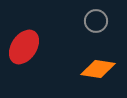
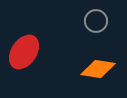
red ellipse: moved 5 px down
